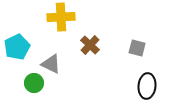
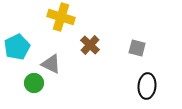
yellow cross: rotated 20 degrees clockwise
